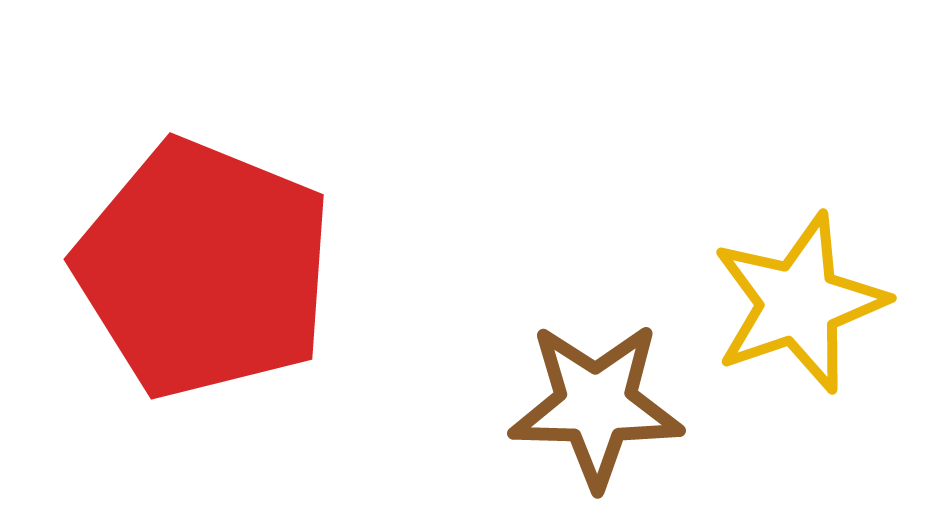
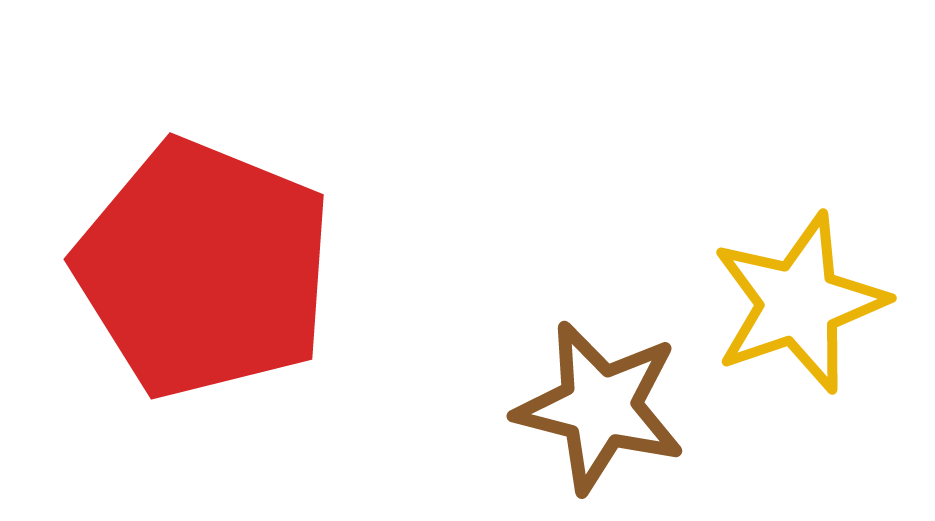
brown star: moved 4 px right, 2 px down; rotated 13 degrees clockwise
